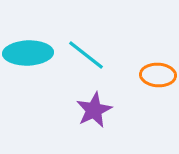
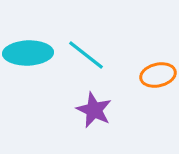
orange ellipse: rotated 16 degrees counterclockwise
purple star: rotated 21 degrees counterclockwise
